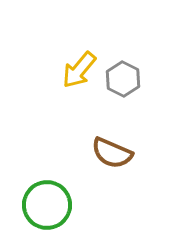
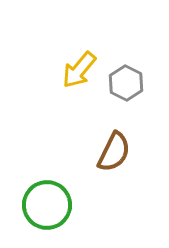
gray hexagon: moved 3 px right, 4 px down
brown semicircle: moved 2 px right, 1 px up; rotated 87 degrees counterclockwise
